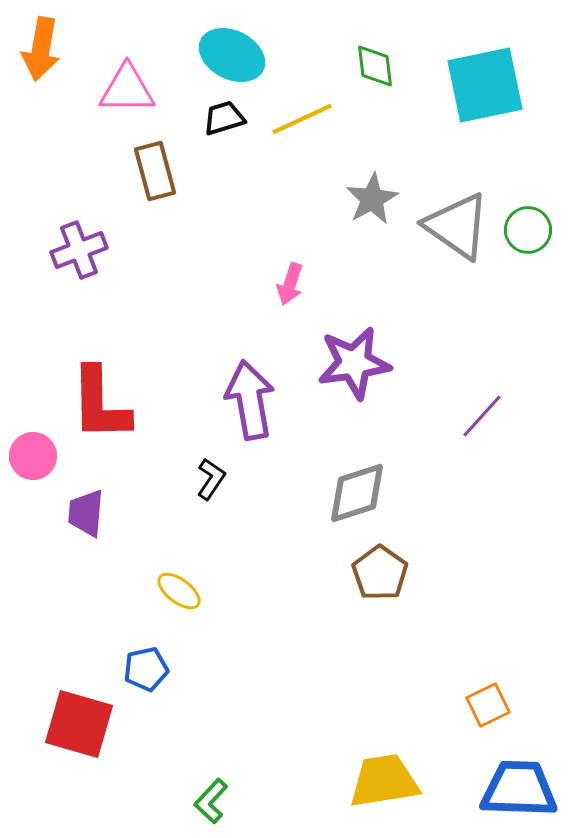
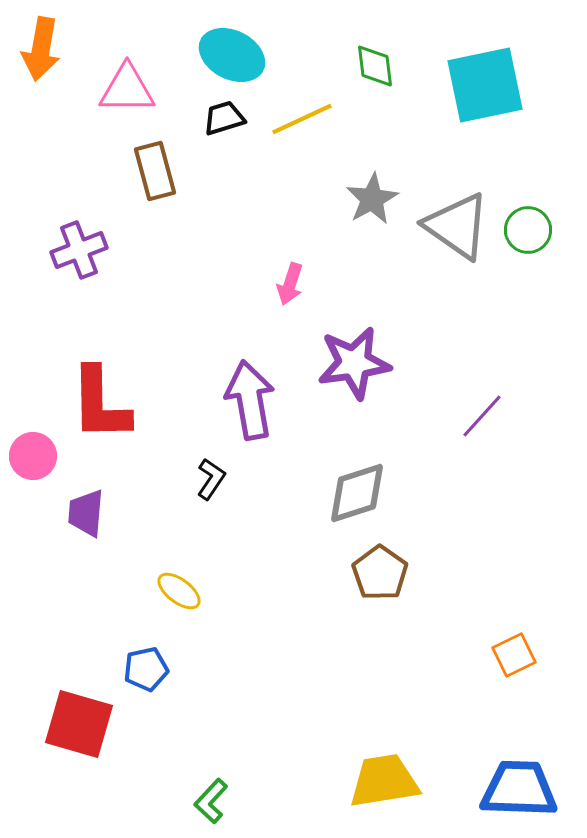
orange square: moved 26 px right, 50 px up
